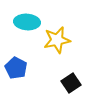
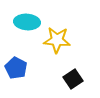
yellow star: rotated 16 degrees clockwise
black square: moved 2 px right, 4 px up
